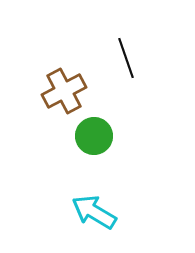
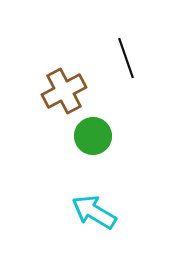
green circle: moved 1 px left
